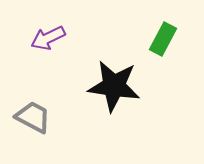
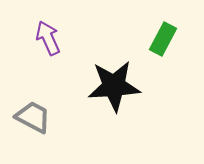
purple arrow: rotated 92 degrees clockwise
black star: rotated 12 degrees counterclockwise
